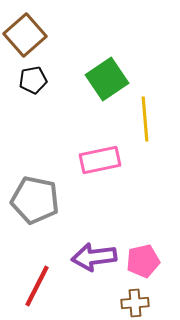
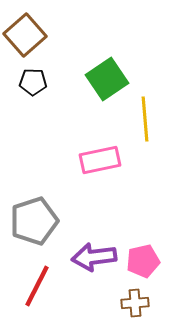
black pentagon: moved 2 px down; rotated 12 degrees clockwise
gray pentagon: moved 1 px left, 21 px down; rotated 30 degrees counterclockwise
